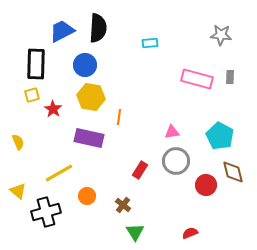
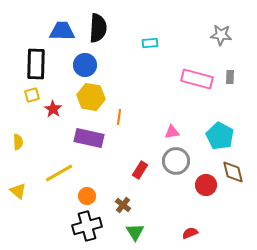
blue trapezoid: rotated 28 degrees clockwise
yellow semicircle: rotated 21 degrees clockwise
black cross: moved 41 px right, 14 px down
